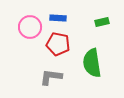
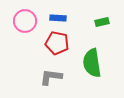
pink circle: moved 5 px left, 6 px up
red pentagon: moved 1 px left, 1 px up
